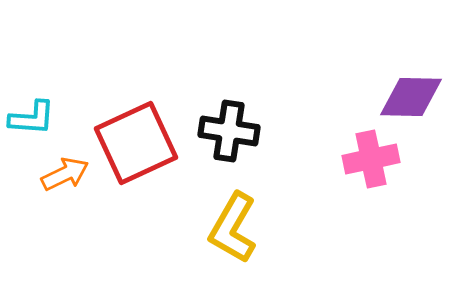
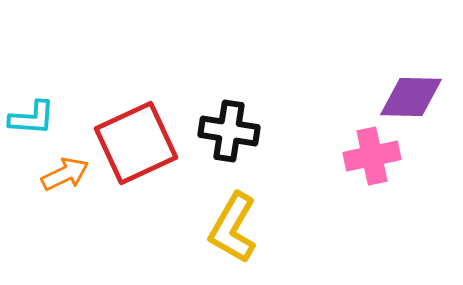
pink cross: moved 1 px right, 3 px up
